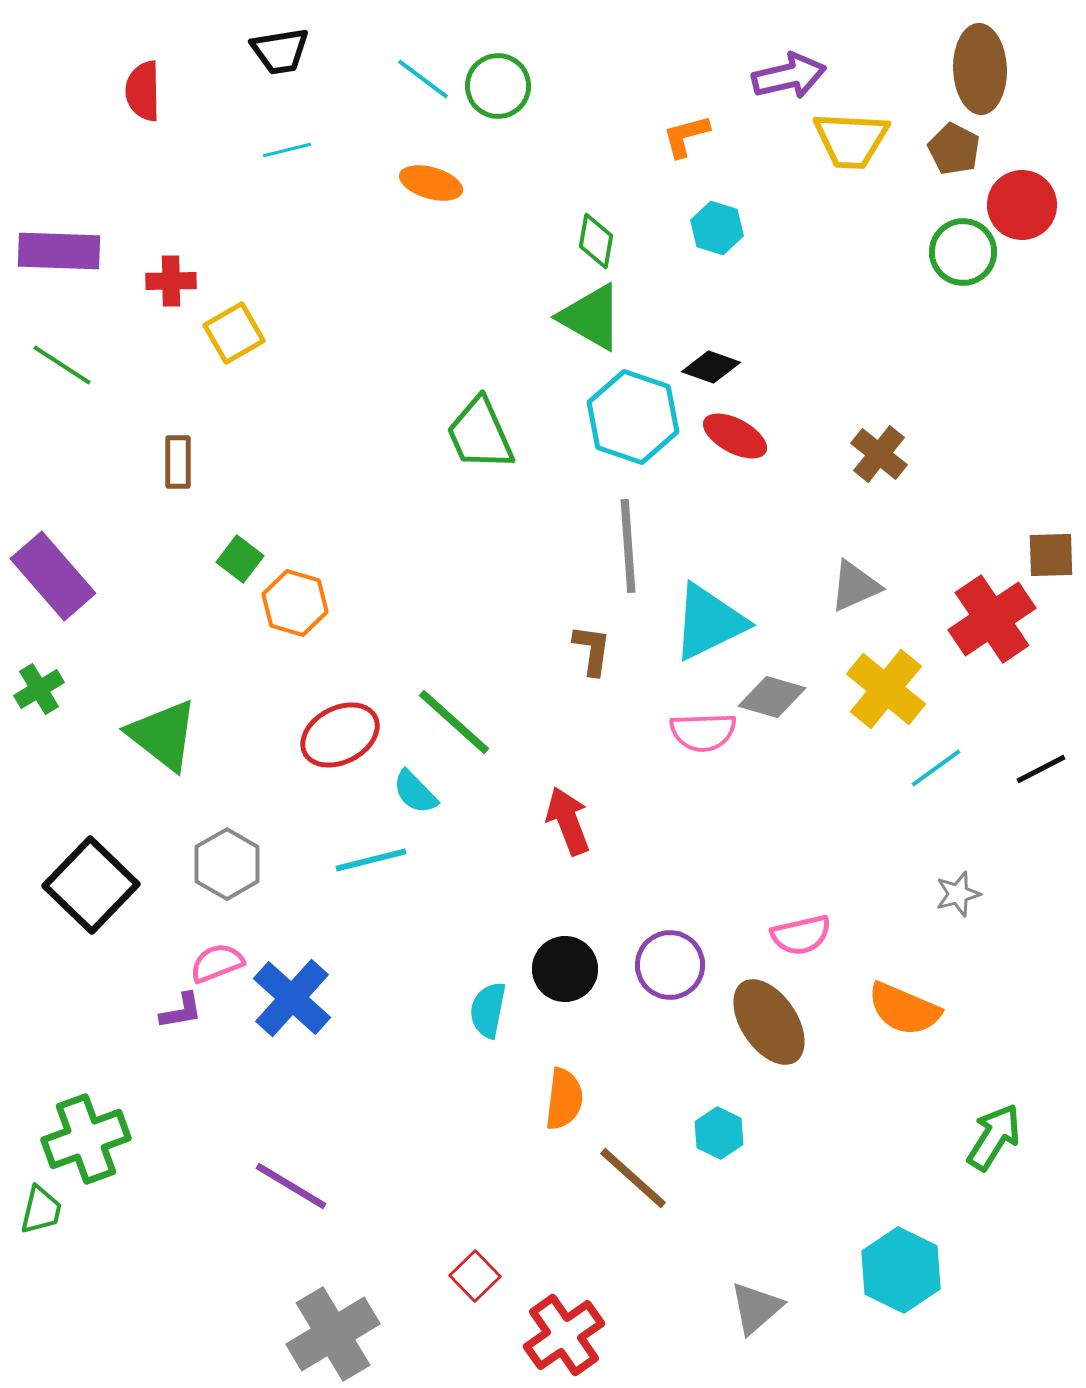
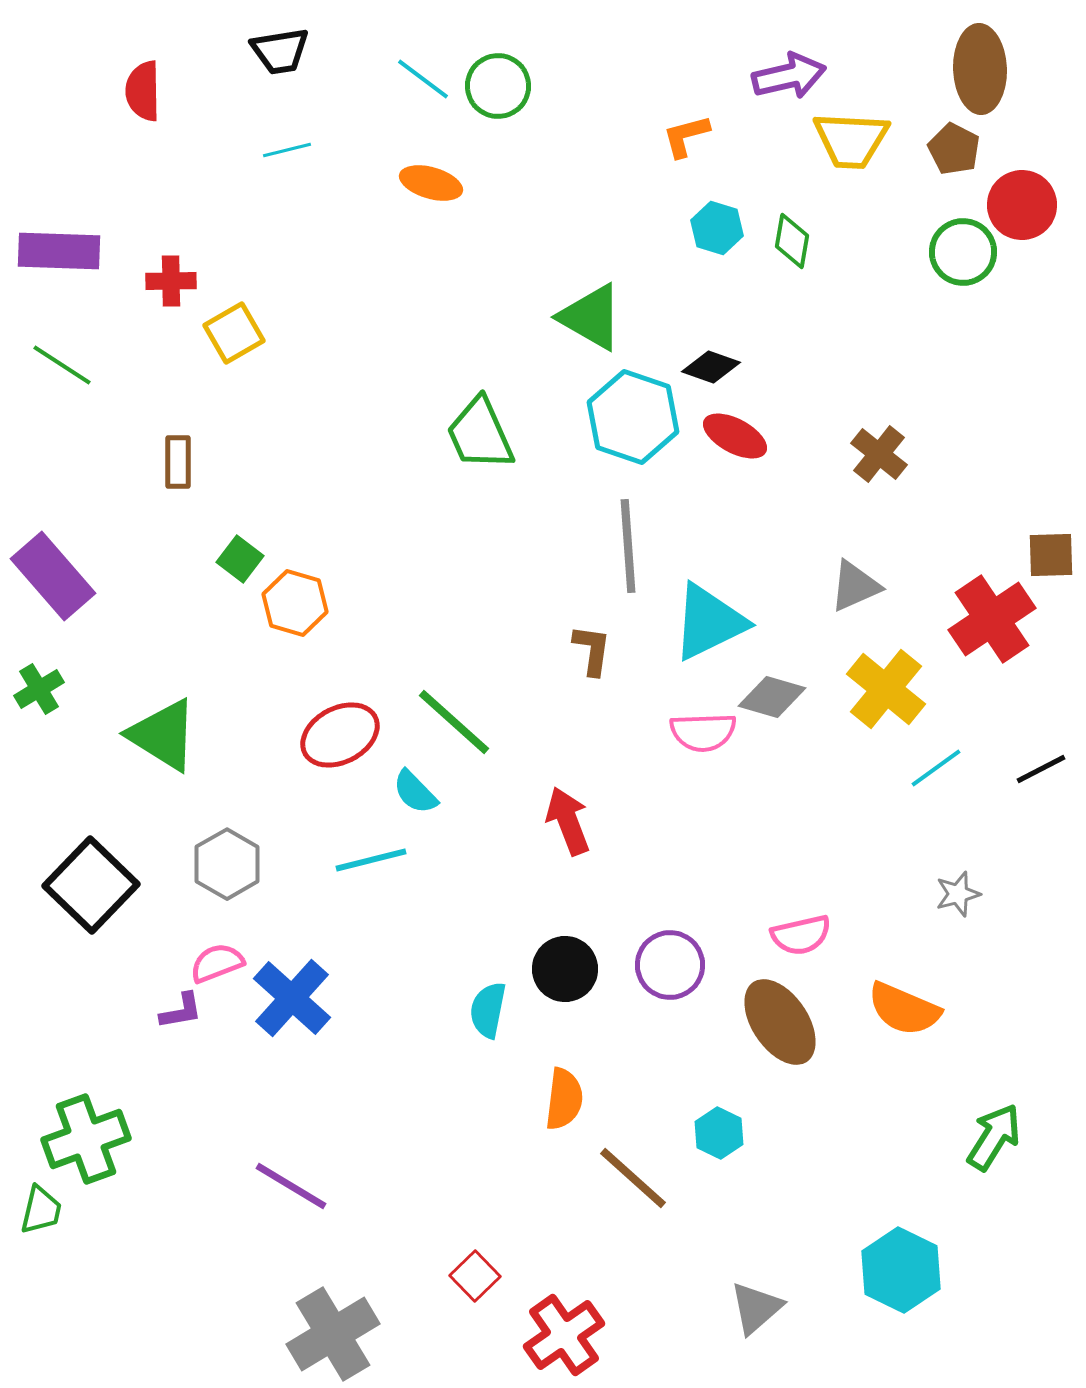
green diamond at (596, 241): moved 196 px right
green triangle at (163, 735): rotated 6 degrees counterclockwise
brown ellipse at (769, 1022): moved 11 px right
